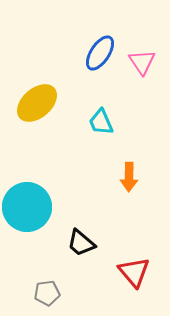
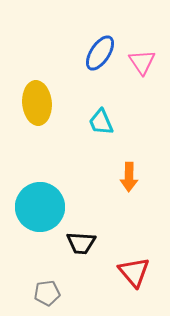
yellow ellipse: rotated 54 degrees counterclockwise
cyan circle: moved 13 px right
black trapezoid: rotated 36 degrees counterclockwise
